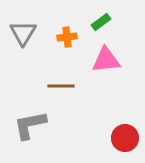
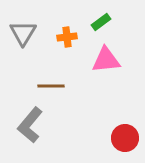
brown line: moved 10 px left
gray L-shape: rotated 39 degrees counterclockwise
